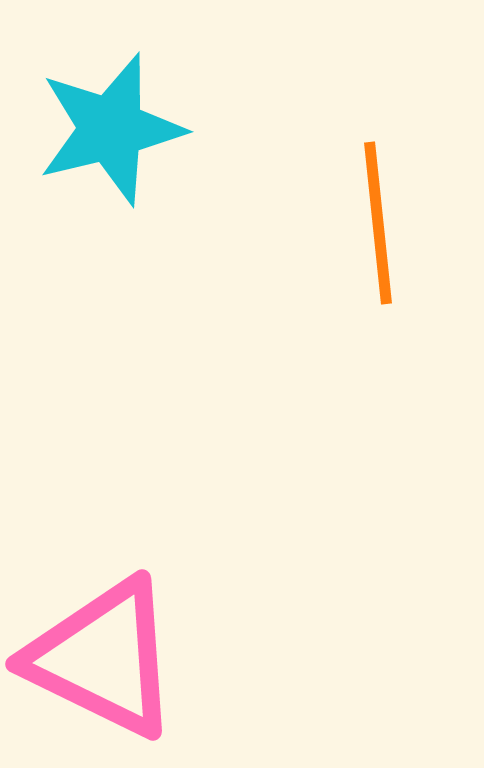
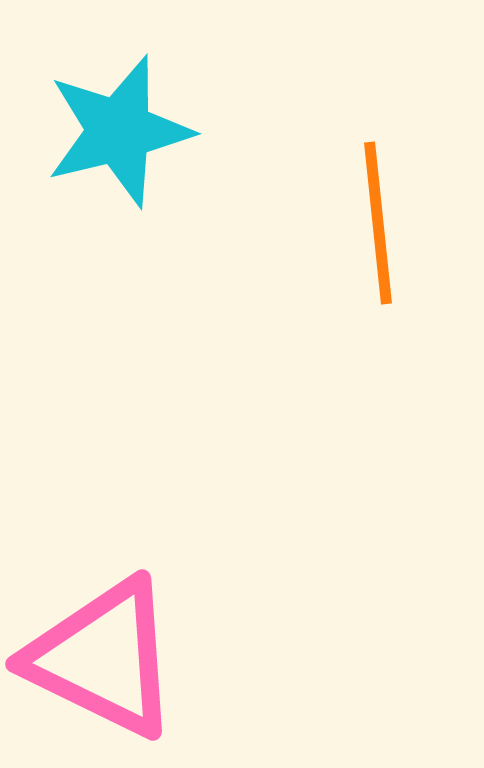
cyan star: moved 8 px right, 2 px down
